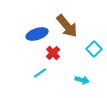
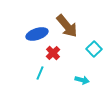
cyan line: rotated 32 degrees counterclockwise
